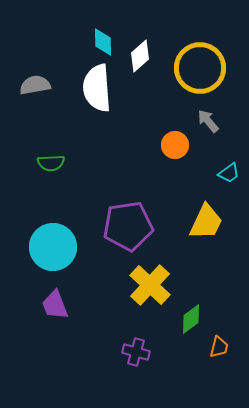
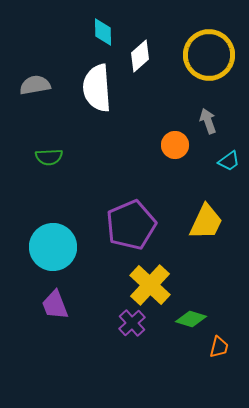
cyan diamond: moved 10 px up
yellow circle: moved 9 px right, 13 px up
gray arrow: rotated 20 degrees clockwise
green semicircle: moved 2 px left, 6 px up
cyan trapezoid: moved 12 px up
purple pentagon: moved 3 px right, 1 px up; rotated 15 degrees counterclockwise
green diamond: rotated 52 degrees clockwise
purple cross: moved 4 px left, 29 px up; rotated 32 degrees clockwise
